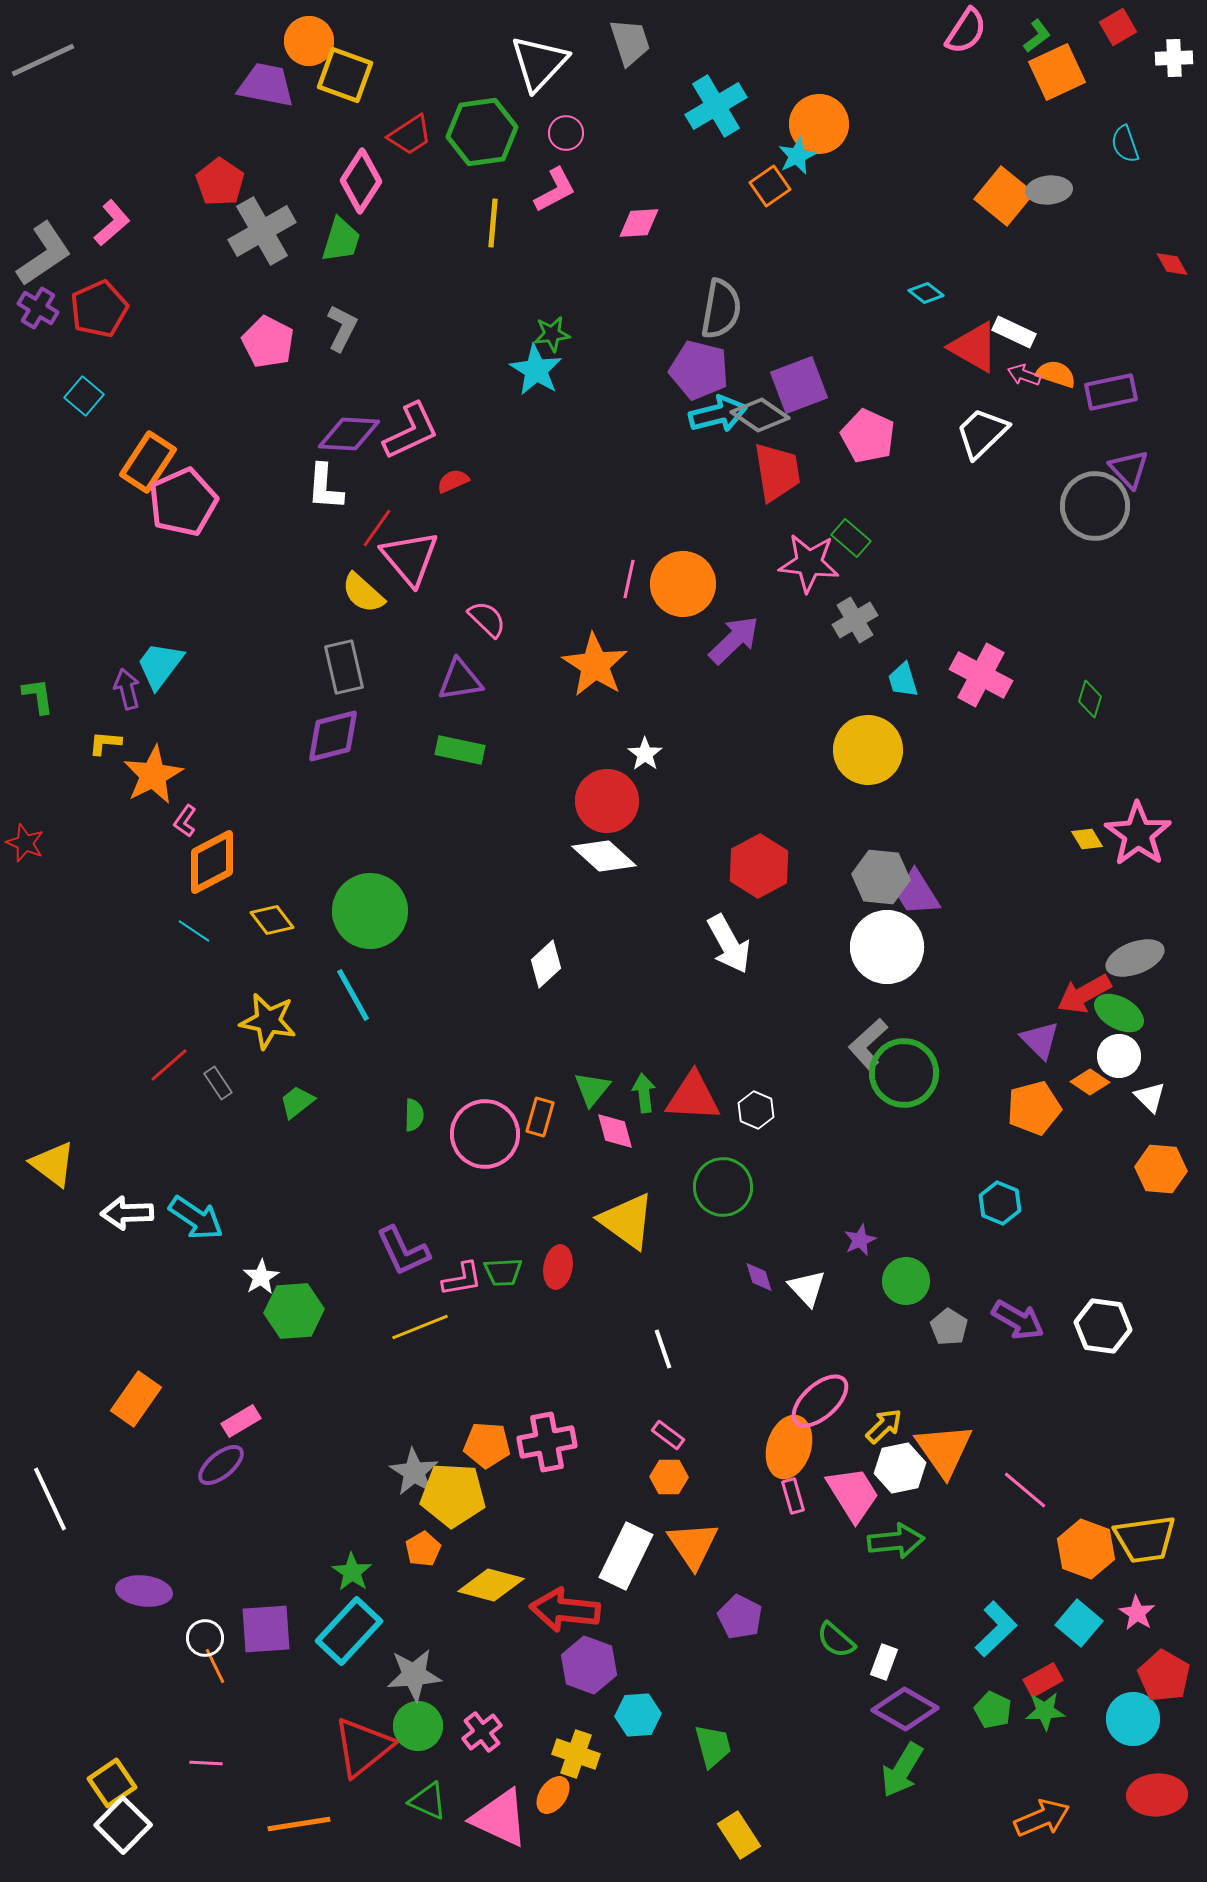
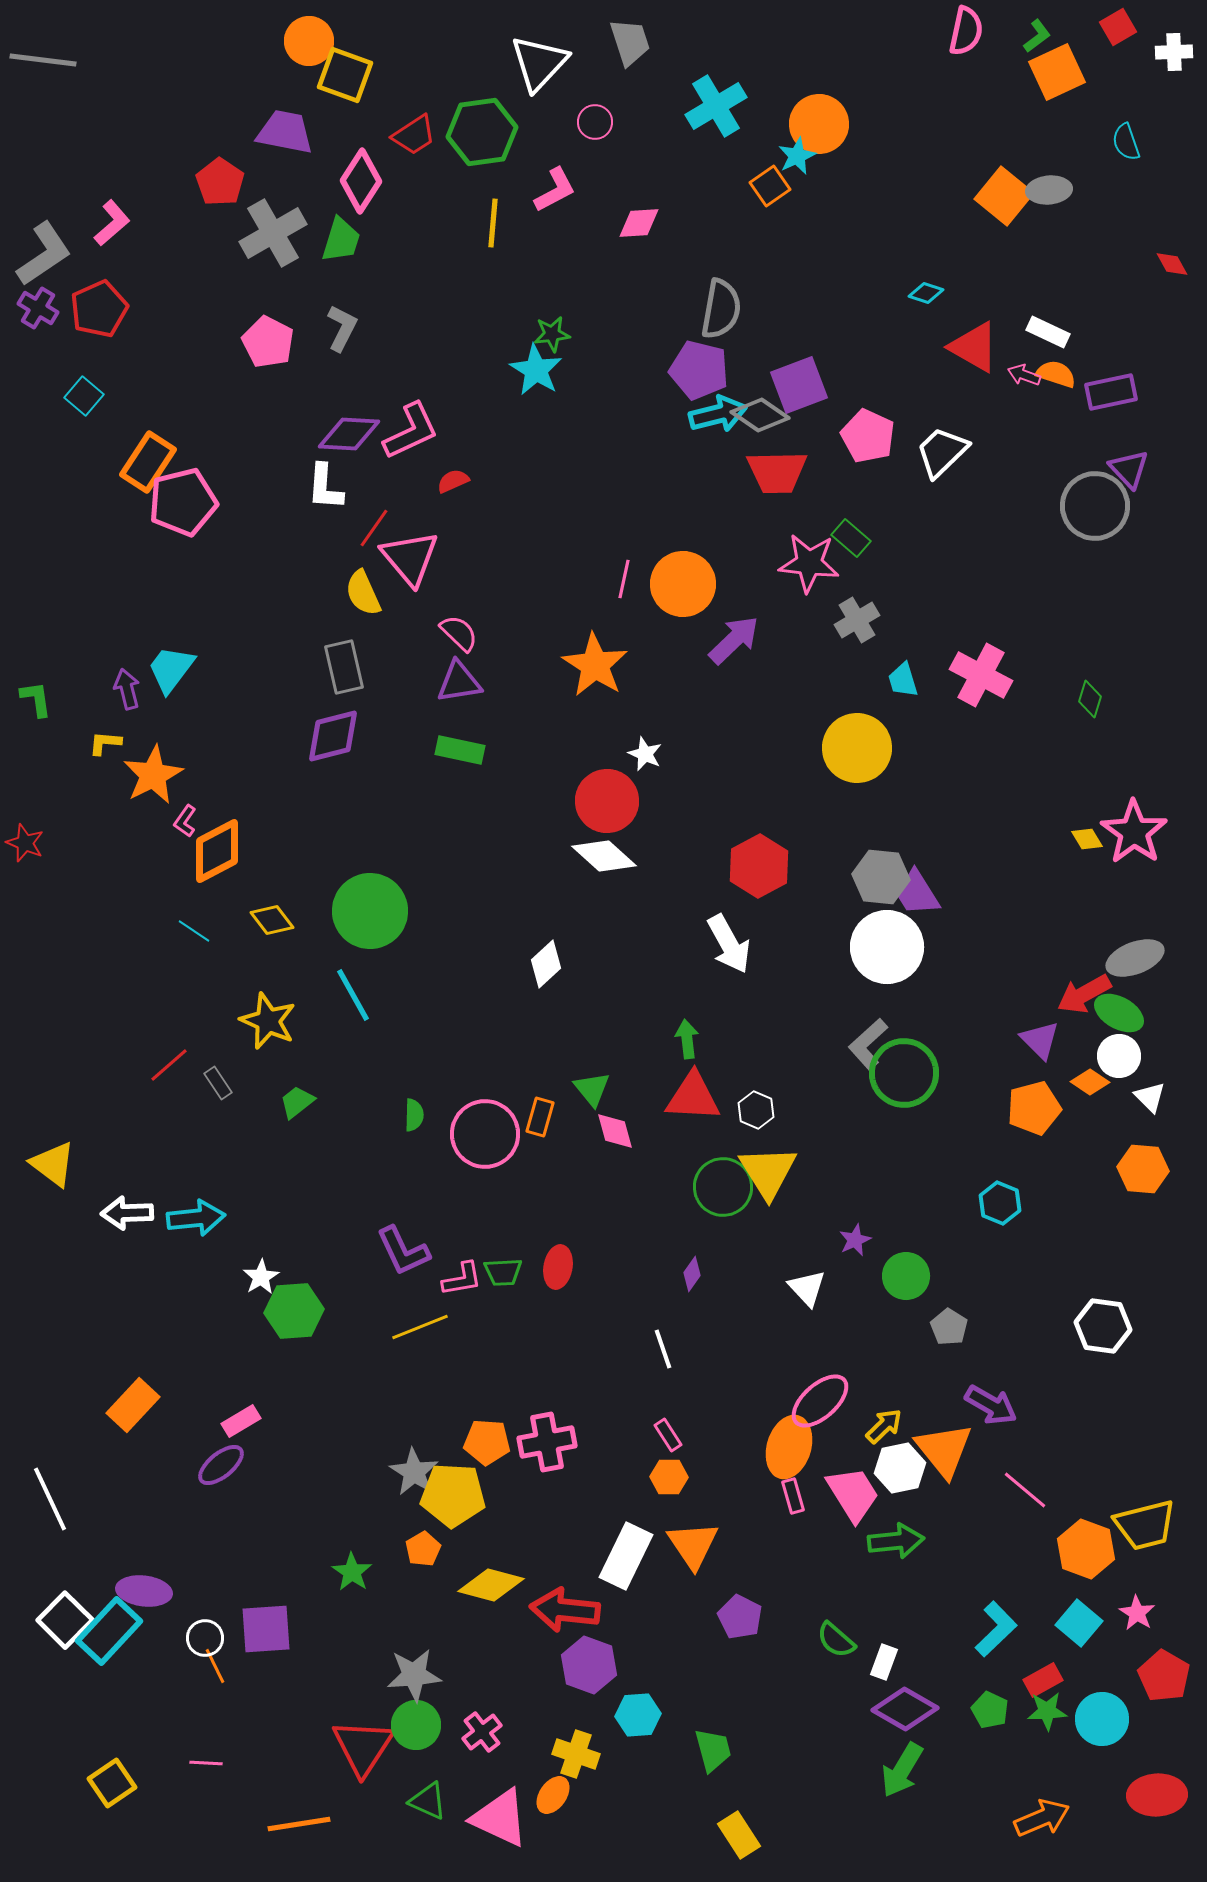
pink semicircle at (966, 31): rotated 21 degrees counterclockwise
white cross at (1174, 58): moved 6 px up
gray line at (43, 60): rotated 32 degrees clockwise
purple trapezoid at (266, 85): moved 19 px right, 47 px down
pink circle at (566, 133): moved 29 px right, 11 px up
red trapezoid at (410, 135): moved 4 px right
cyan semicircle at (1125, 144): moved 1 px right, 2 px up
gray cross at (262, 231): moved 11 px right, 2 px down
cyan diamond at (926, 293): rotated 20 degrees counterclockwise
white rectangle at (1014, 332): moved 34 px right
white trapezoid at (982, 433): moved 40 px left, 19 px down
red trapezoid at (777, 472): rotated 98 degrees clockwise
pink pentagon at (183, 502): rotated 10 degrees clockwise
red line at (377, 528): moved 3 px left
pink line at (629, 579): moved 5 px left
yellow semicircle at (363, 593): rotated 24 degrees clockwise
pink semicircle at (487, 619): moved 28 px left, 14 px down
gray cross at (855, 620): moved 2 px right
cyan trapezoid at (160, 665): moved 11 px right, 4 px down
purple triangle at (460, 680): moved 1 px left, 2 px down
green L-shape at (38, 696): moved 2 px left, 3 px down
yellow circle at (868, 750): moved 11 px left, 2 px up
white star at (645, 754): rotated 12 degrees counterclockwise
pink star at (1138, 834): moved 4 px left, 2 px up
orange diamond at (212, 862): moved 5 px right, 11 px up
yellow star at (268, 1021): rotated 12 degrees clockwise
green triangle at (592, 1089): rotated 18 degrees counterclockwise
green arrow at (644, 1093): moved 43 px right, 54 px up
orange hexagon at (1161, 1169): moved 18 px left
cyan arrow at (196, 1218): rotated 40 degrees counterclockwise
yellow triangle at (627, 1221): moved 141 px right, 49 px up; rotated 22 degrees clockwise
purple star at (860, 1240): moved 5 px left
purple diamond at (759, 1277): moved 67 px left, 3 px up; rotated 52 degrees clockwise
green circle at (906, 1281): moved 5 px up
purple arrow at (1018, 1320): moved 27 px left, 85 px down
orange rectangle at (136, 1399): moved 3 px left, 6 px down; rotated 8 degrees clockwise
pink rectangle at (668, 1435): rotated 20 degrees clockwise
orange pentagon at (487, 1445): moved 3 px up
orange triangle at (944, 1450): rotated 4 degrees counterclockwise
yellow trapezoid at (1145, 1539): moved 14 px up; rotated 6 degrees counterclockwise
cyan rectangle at (349, 1631): moved 240 px left
green pentagon at (993, 1710): moved 3 px left
green star at (1045, 1711): moved 2 px right
cyan circle at (1133, 1719): moved 31 px left
green circle at (418, 1726): moved 2 px left, 1 px up
green trapezoid at (713, 1746): moved 4 px down
red triangle at (363, 1747): rotated 18 degrees counterclockwise
white square at (123, 1825): moved 58 px left, 205 px up
